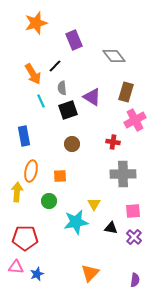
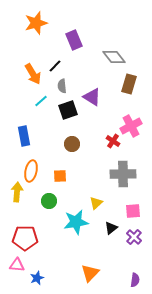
gray diamond: moved 1 px down
gray semicircle: moved 2 px up
brown rectangle: moved 3 px right, 8 px up
cyan line: rotated 72 degrees clockwise
pink cross: moved 4 px left, 6 px down
red cross: moved 1 px up; rotated 24 degrees clockwise
yellow triangle: moved 2 px right, 1 px up; rotated 16 degrees clockwise
black triangle: rotated 48 degrees counterclockwise
pink triangle: moved 1 px right, 2 px up
blue star: moved 4 px down
